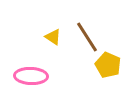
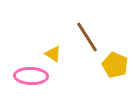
yellow triangle: moved 17 px down
yellow pentagon: moved 7 px right
